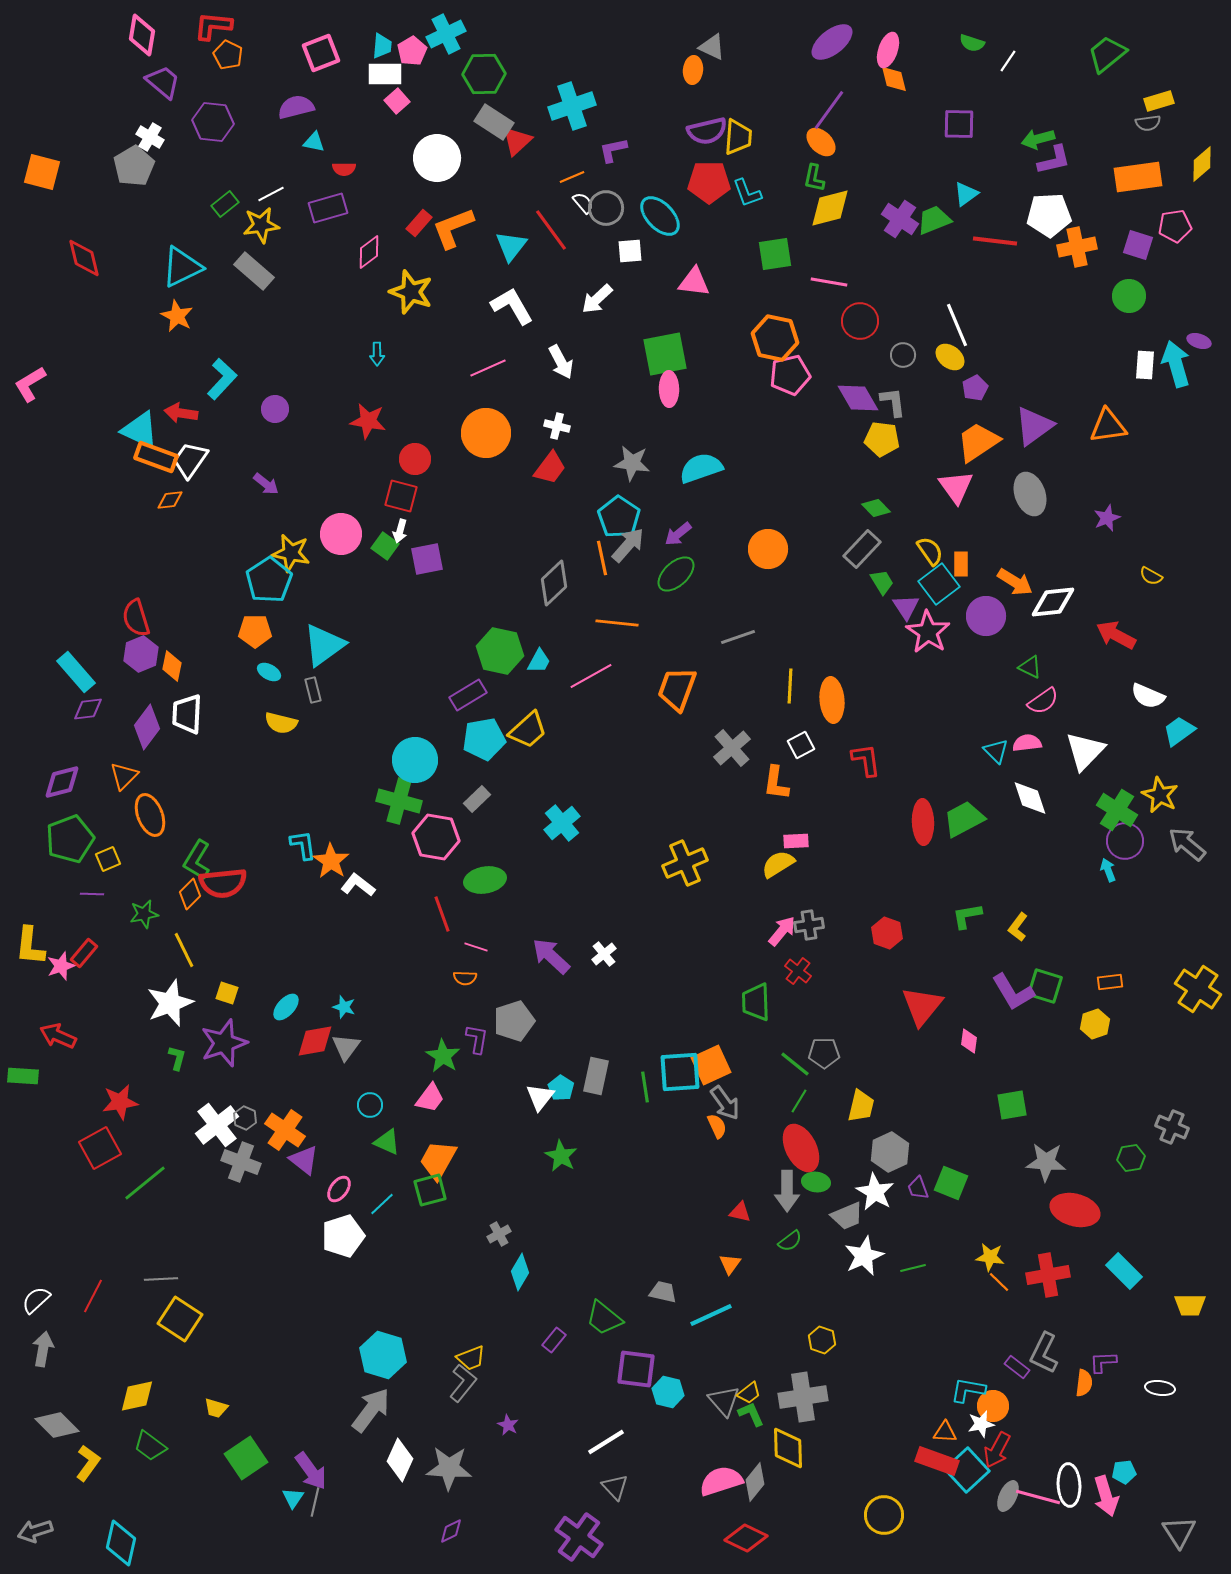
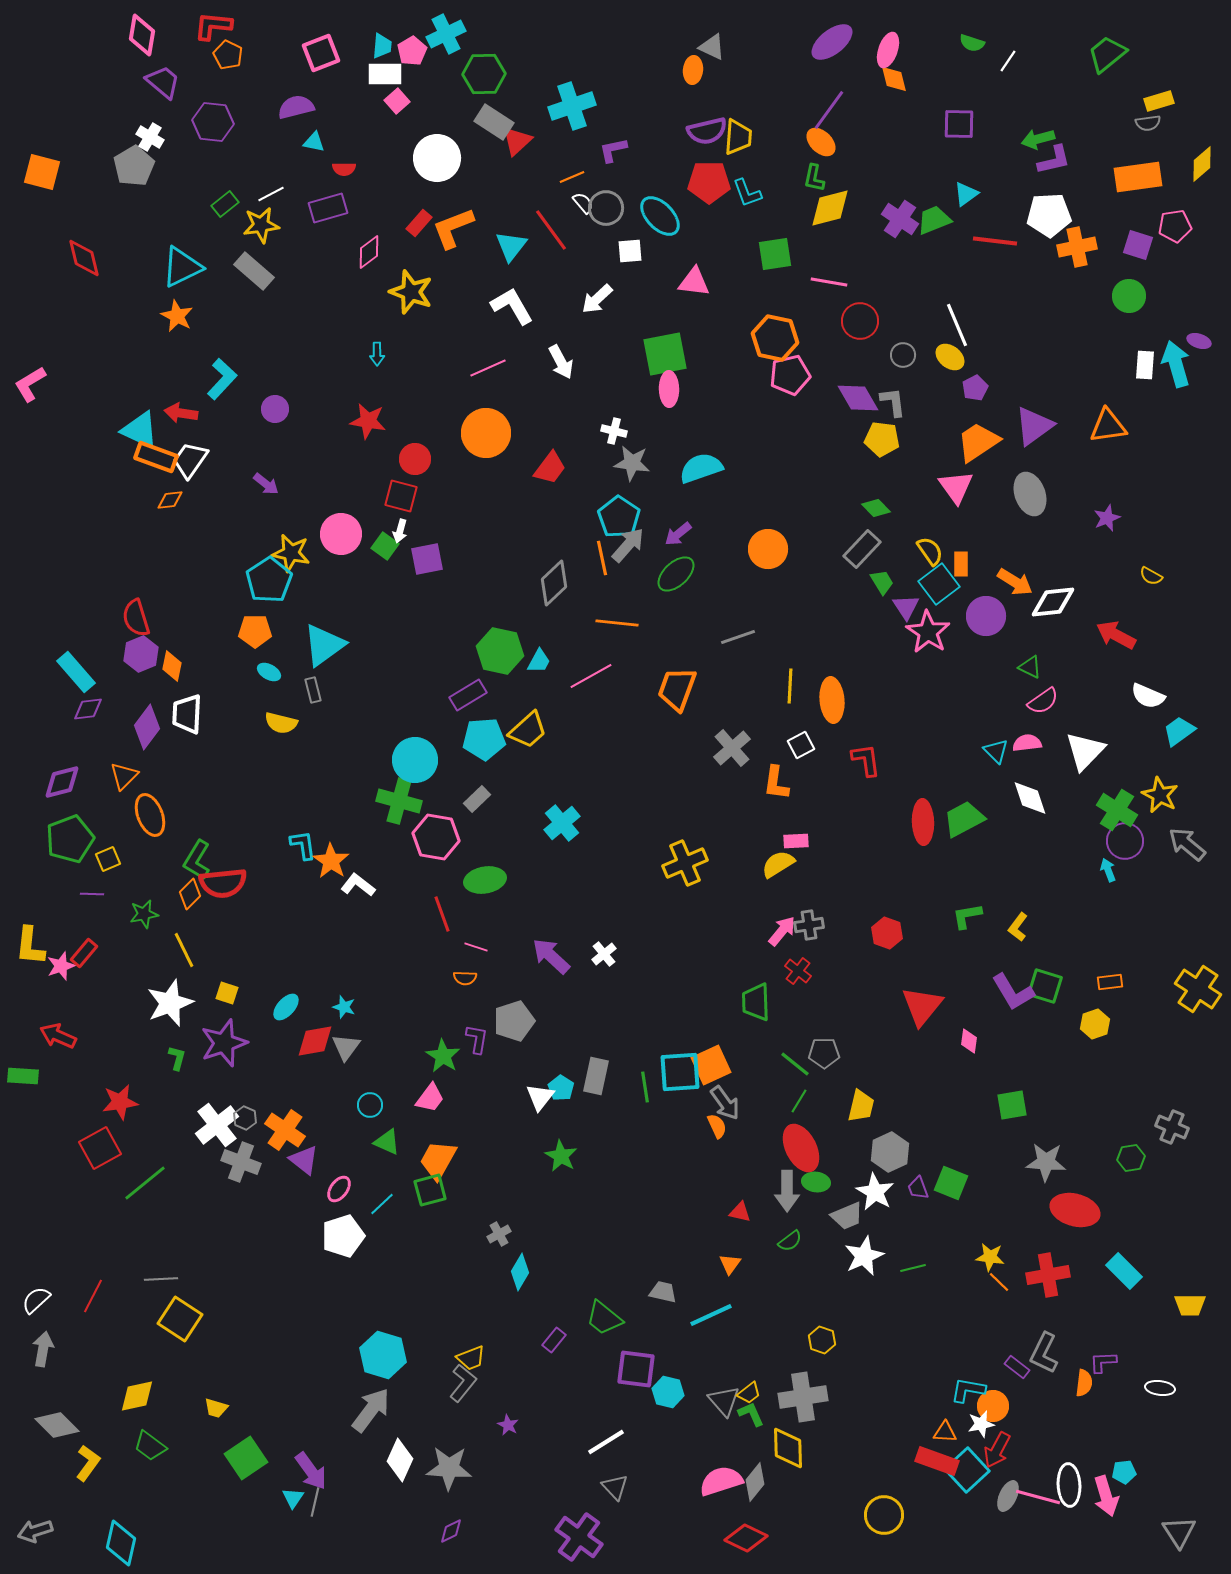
white cross at (557, 426): moved 57 px right, 5 px down
cyan pentagon at (484, 739): rotated 6 degrees clockwise
